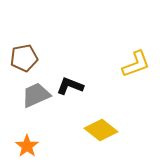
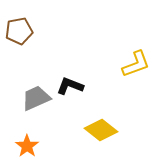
brown pentagon: moved 5 px left, 27 px up
gray trapezoid: moved 3 px down
